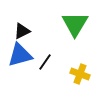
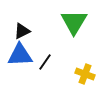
green triangle: moved 1 px left, 2 px up
blue triangle: rotated 12 degrees clockwise
yellow cross: moved 5 px right
